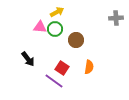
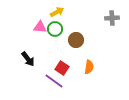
gray cross: moved 4 px left
